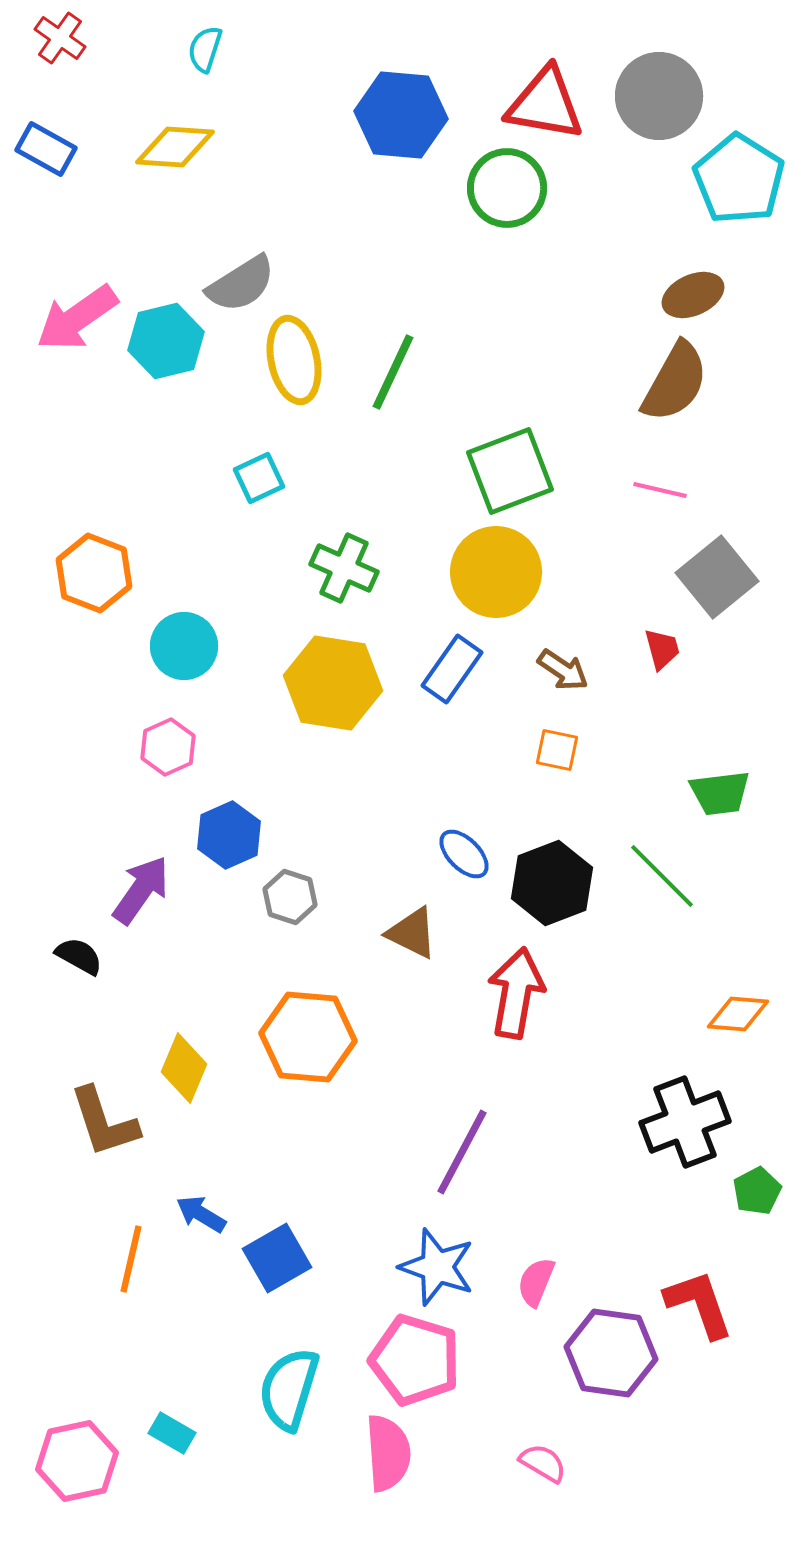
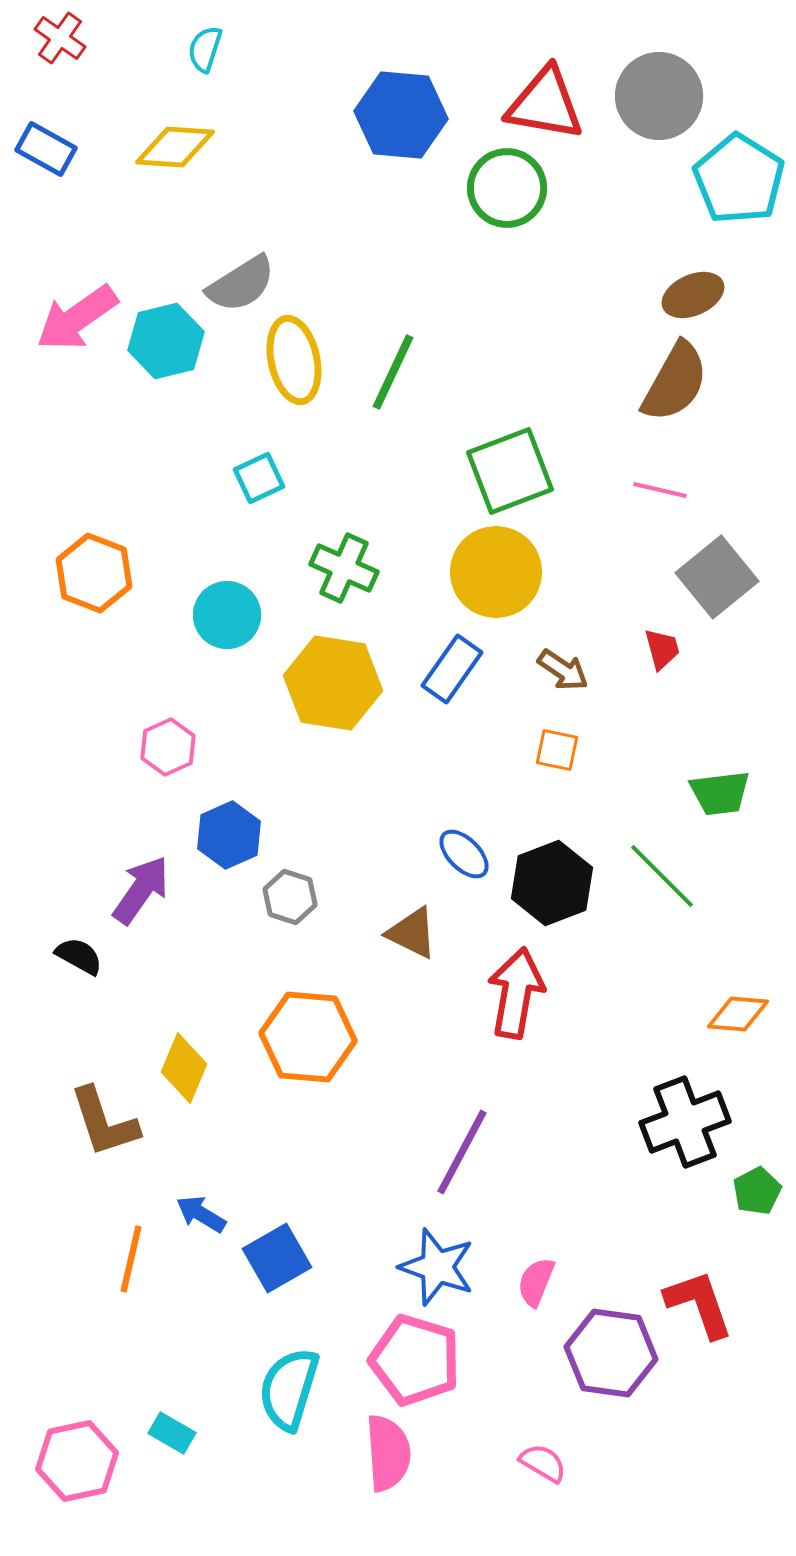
cyan circle at (184, 646): moved 43 px right, 31 px up
